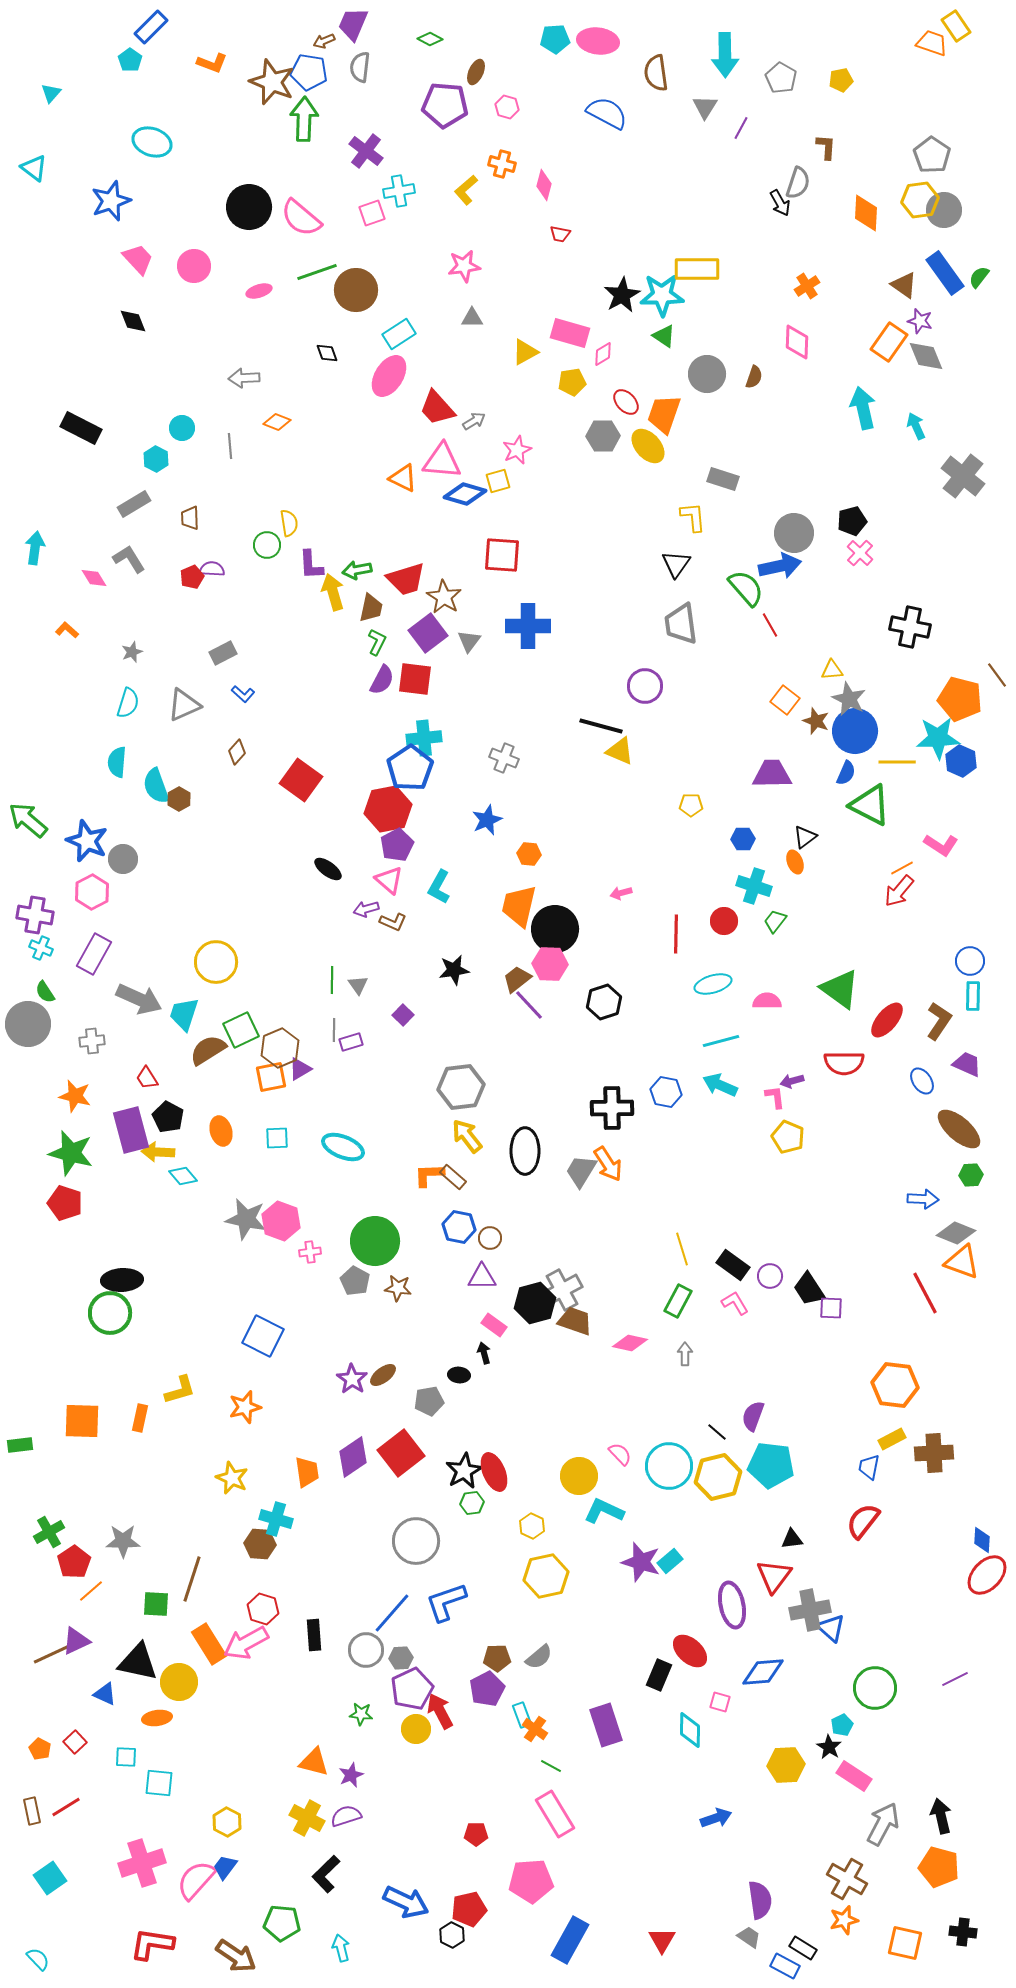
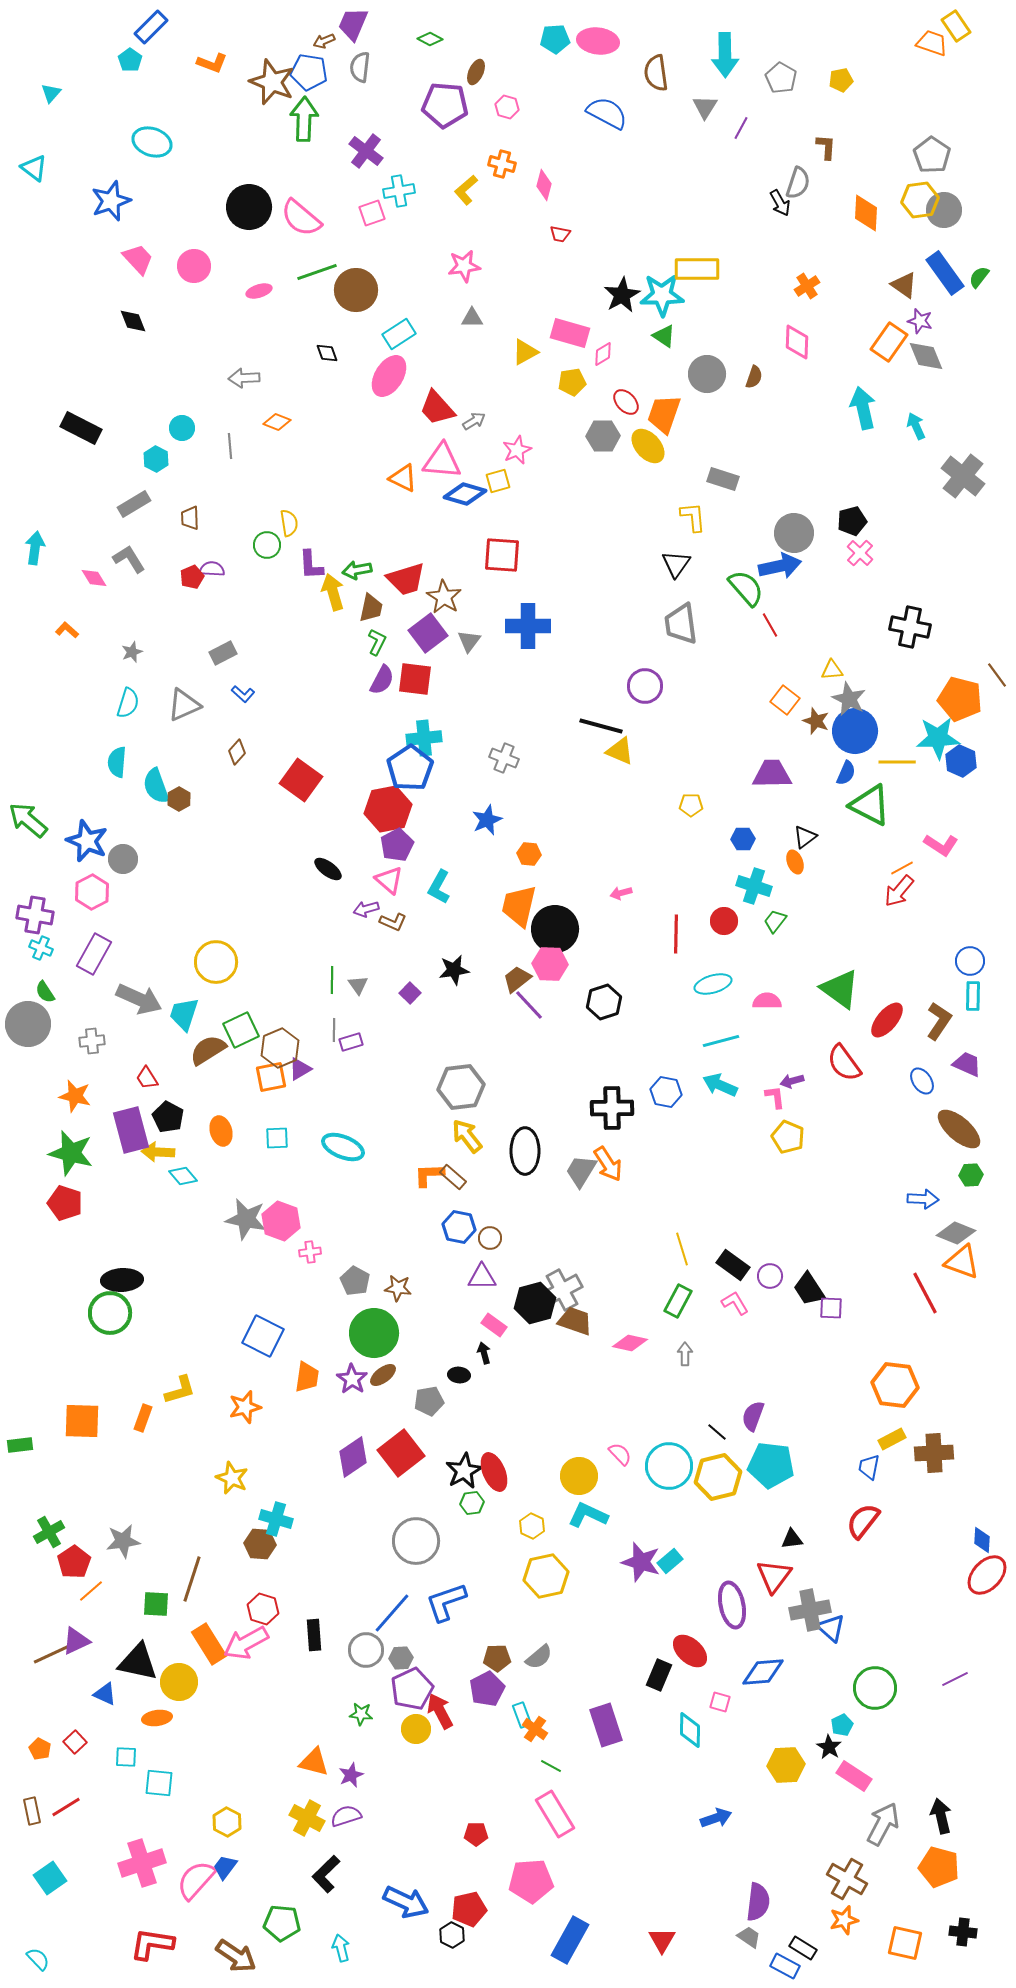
purple square at (403, 1015): moved 7 px right, 22 px up
red semicircle at (844, 1063): rotated 54 degrees clockwise
green circle at (375, 1241): moved 1 px left, 92 px down
orange rectangle at (140, 1418): moved 3 px right; rotated 8 degrees clockwise
orange trapezoid at (307, 1472): moved 95 px up; rotated 16 degrees clockwise
cyan L-shape at (604, 1511): moved 16 px left, 4 px down
gray star at (123, 1541): rotated 8 degrees counterclockwise
purple semicircle at (760, 1900): moved 2 px left, 2 px down; rotated 15 degrees clockwise
